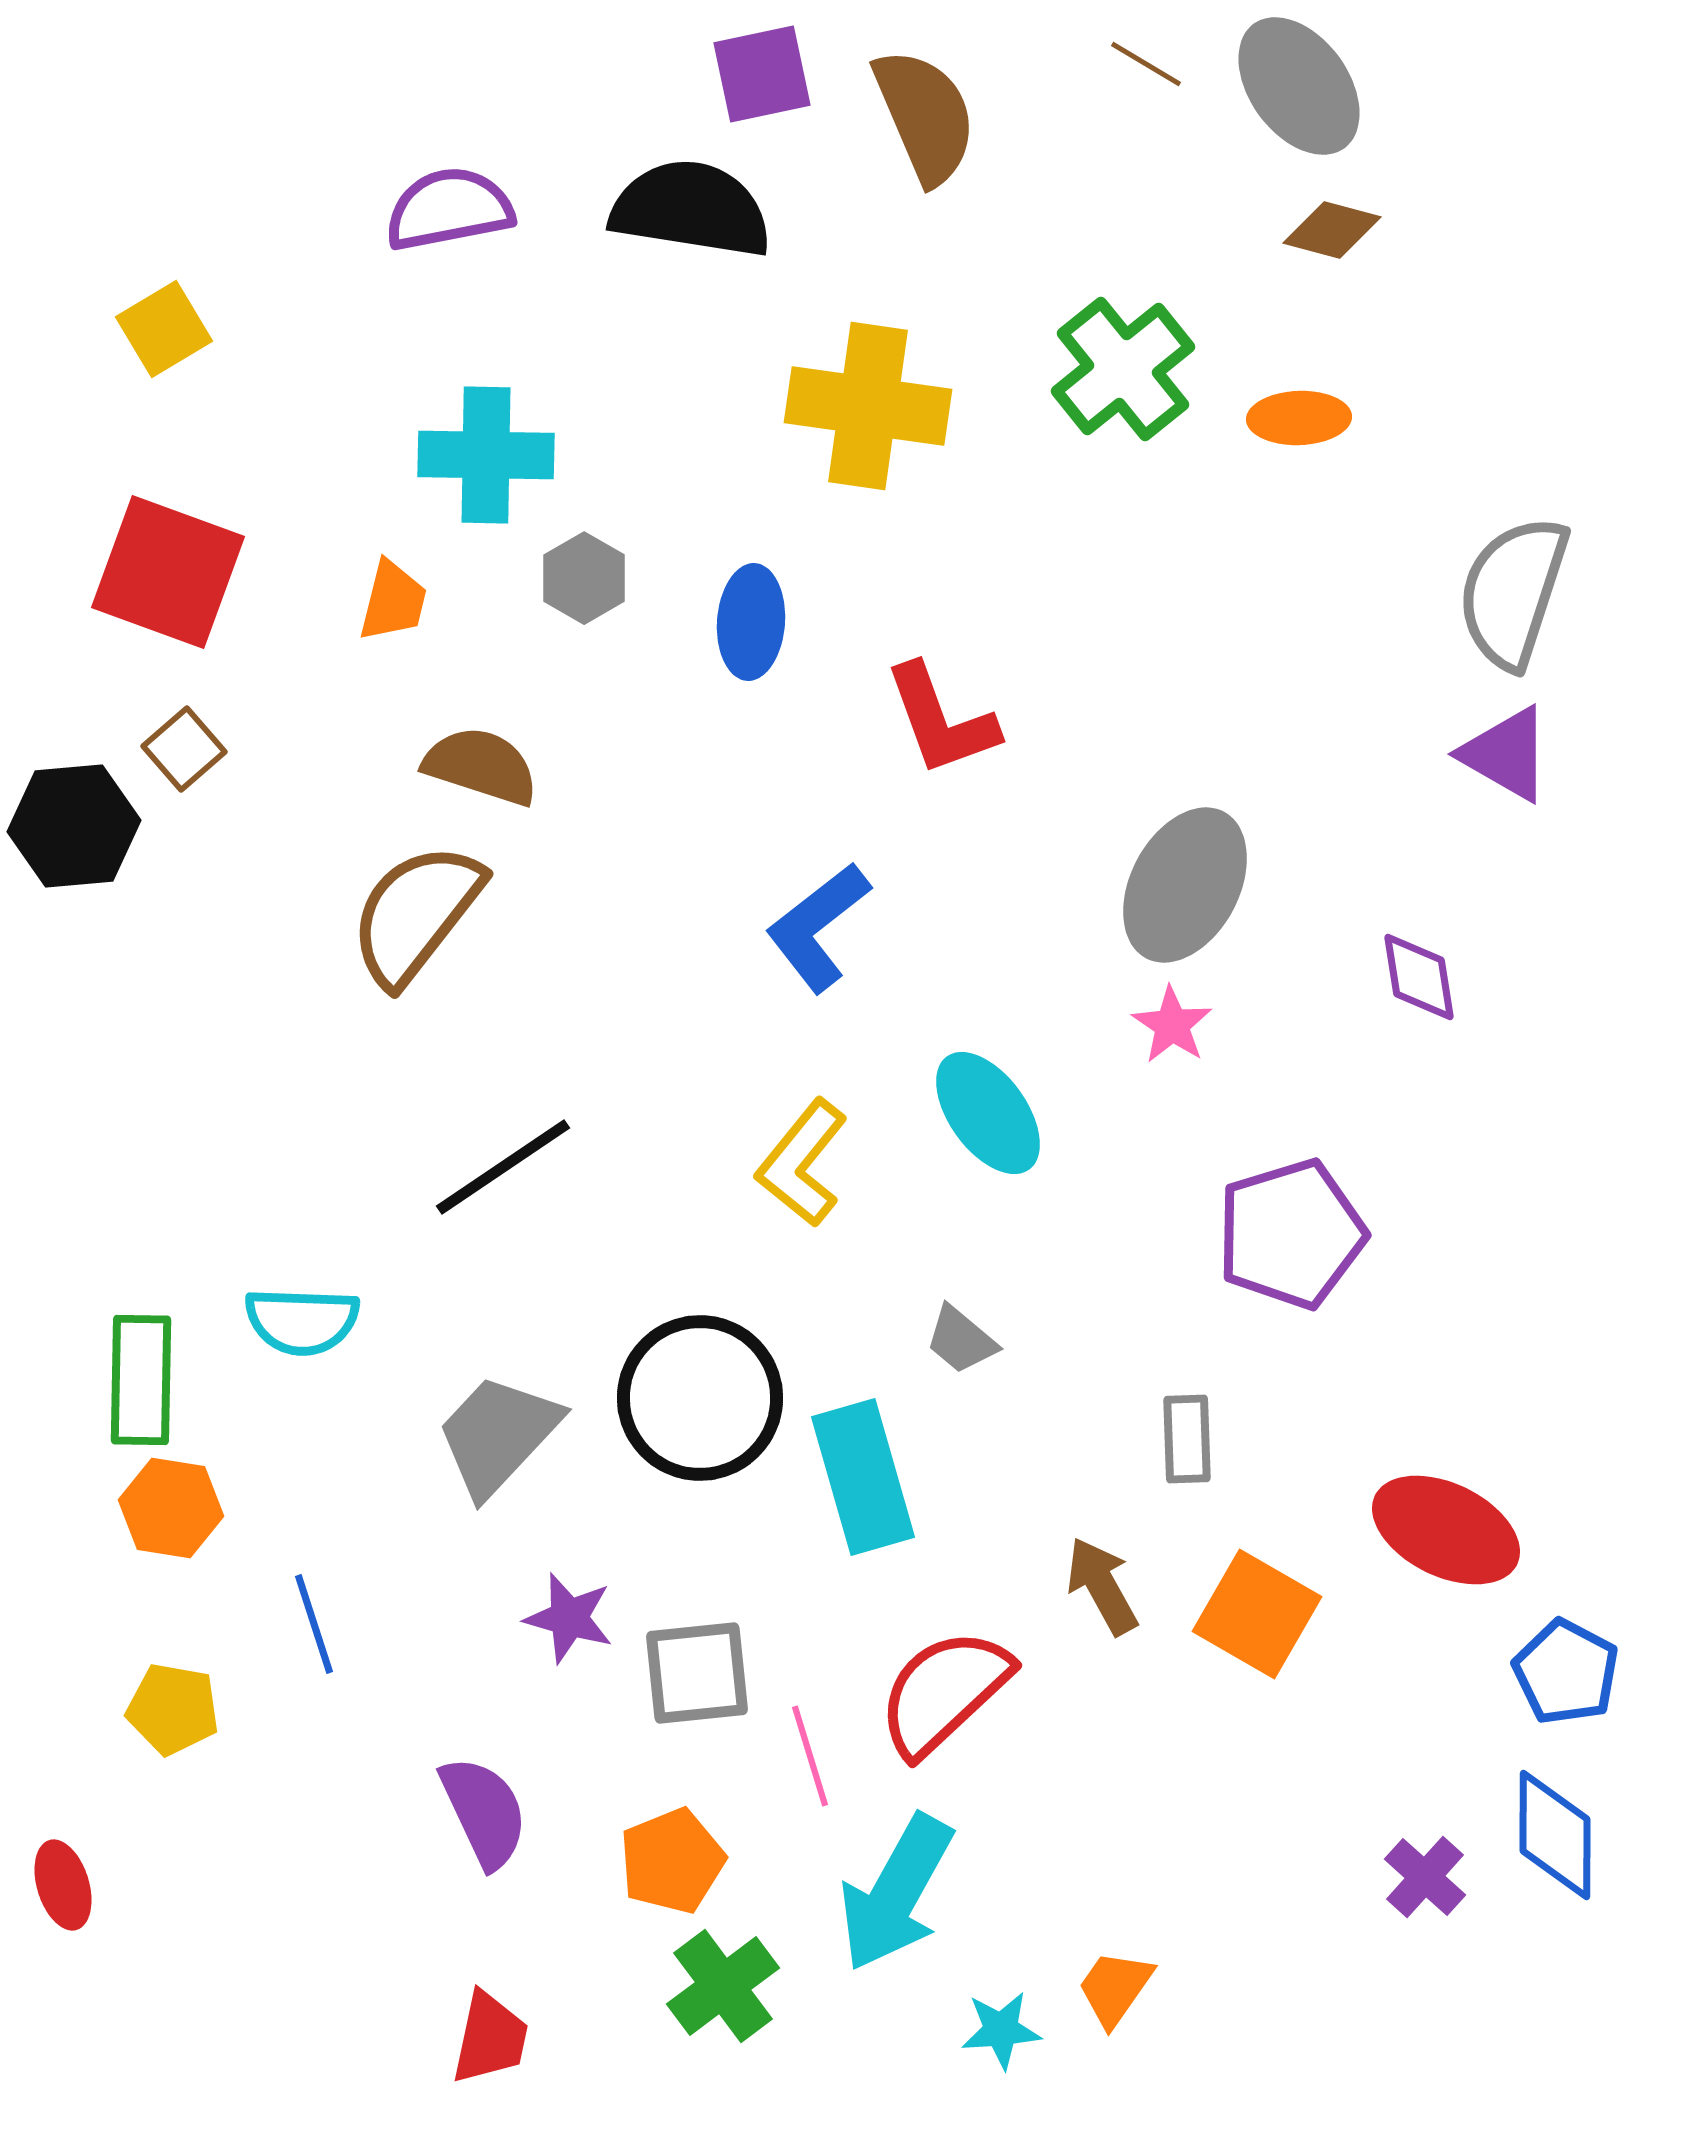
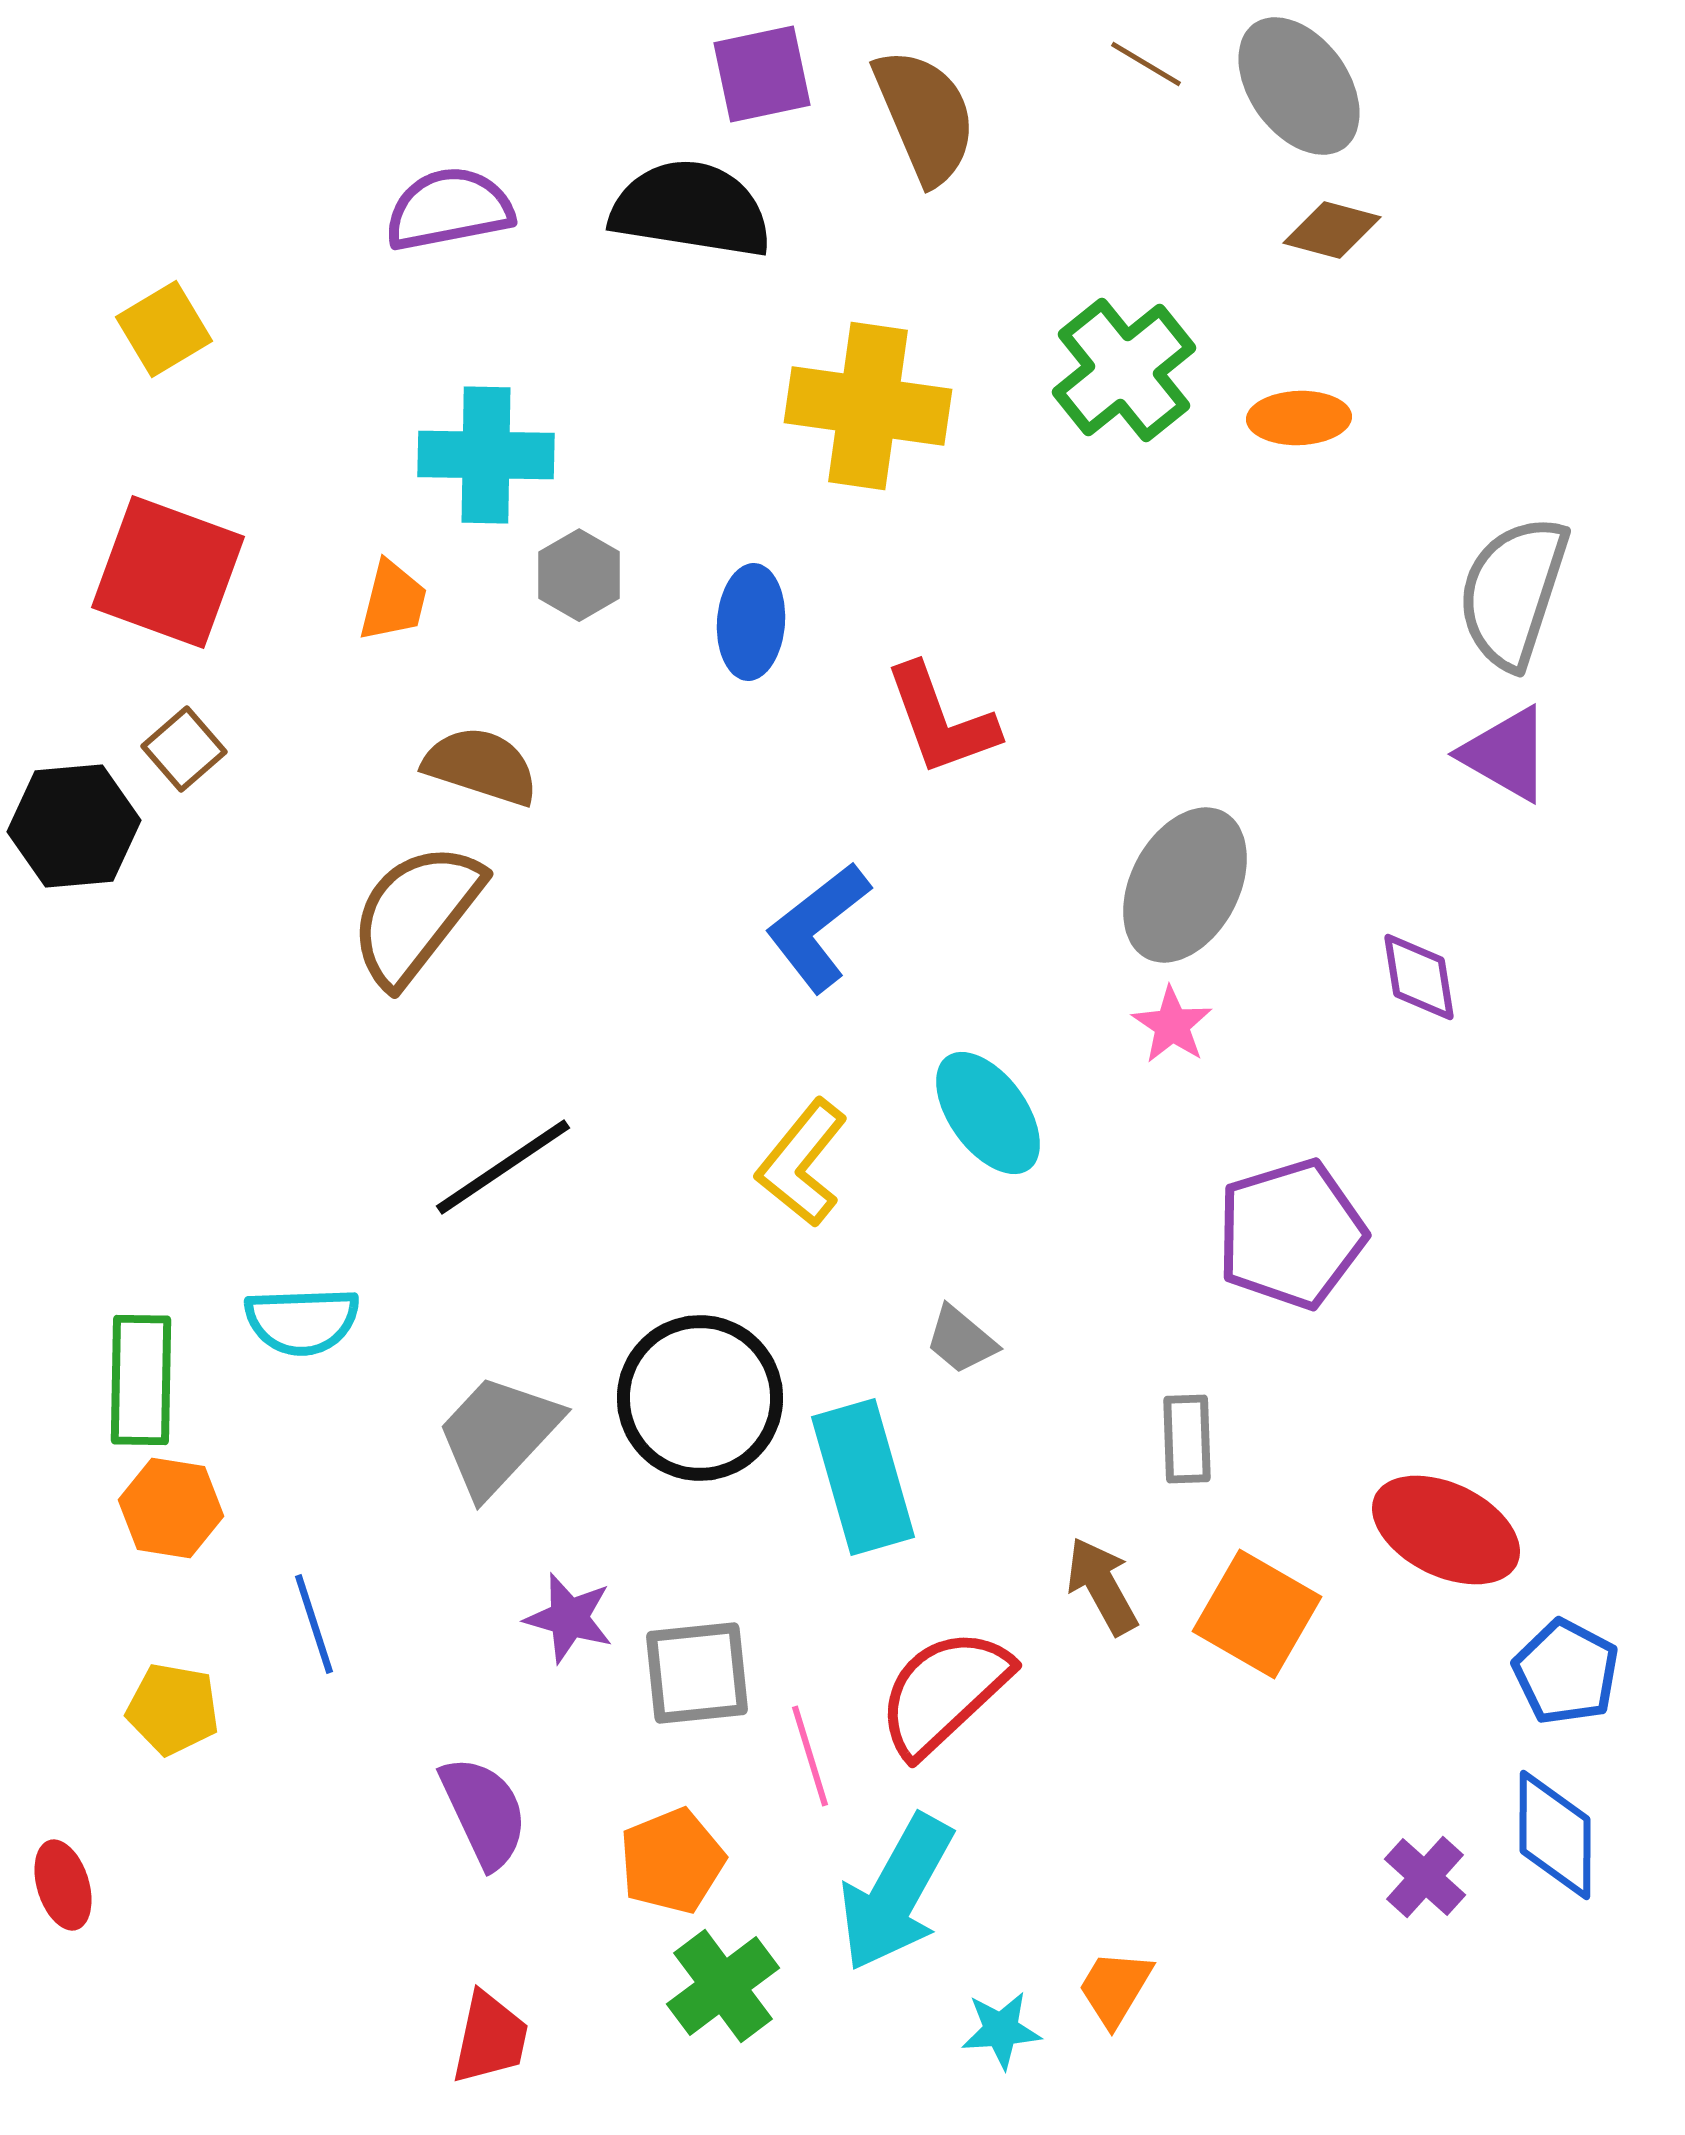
green cross at (1123, 369): moved 1 px right, 1 px down
gray hexagon at (584, 578): moved 5 px left, 3 px up
cyan semicircle at (302, 1321): rotated 4 degrees counterclockwise
orange trapezoid at (1115, 1988): rotated 4 degrees counterclockwise
